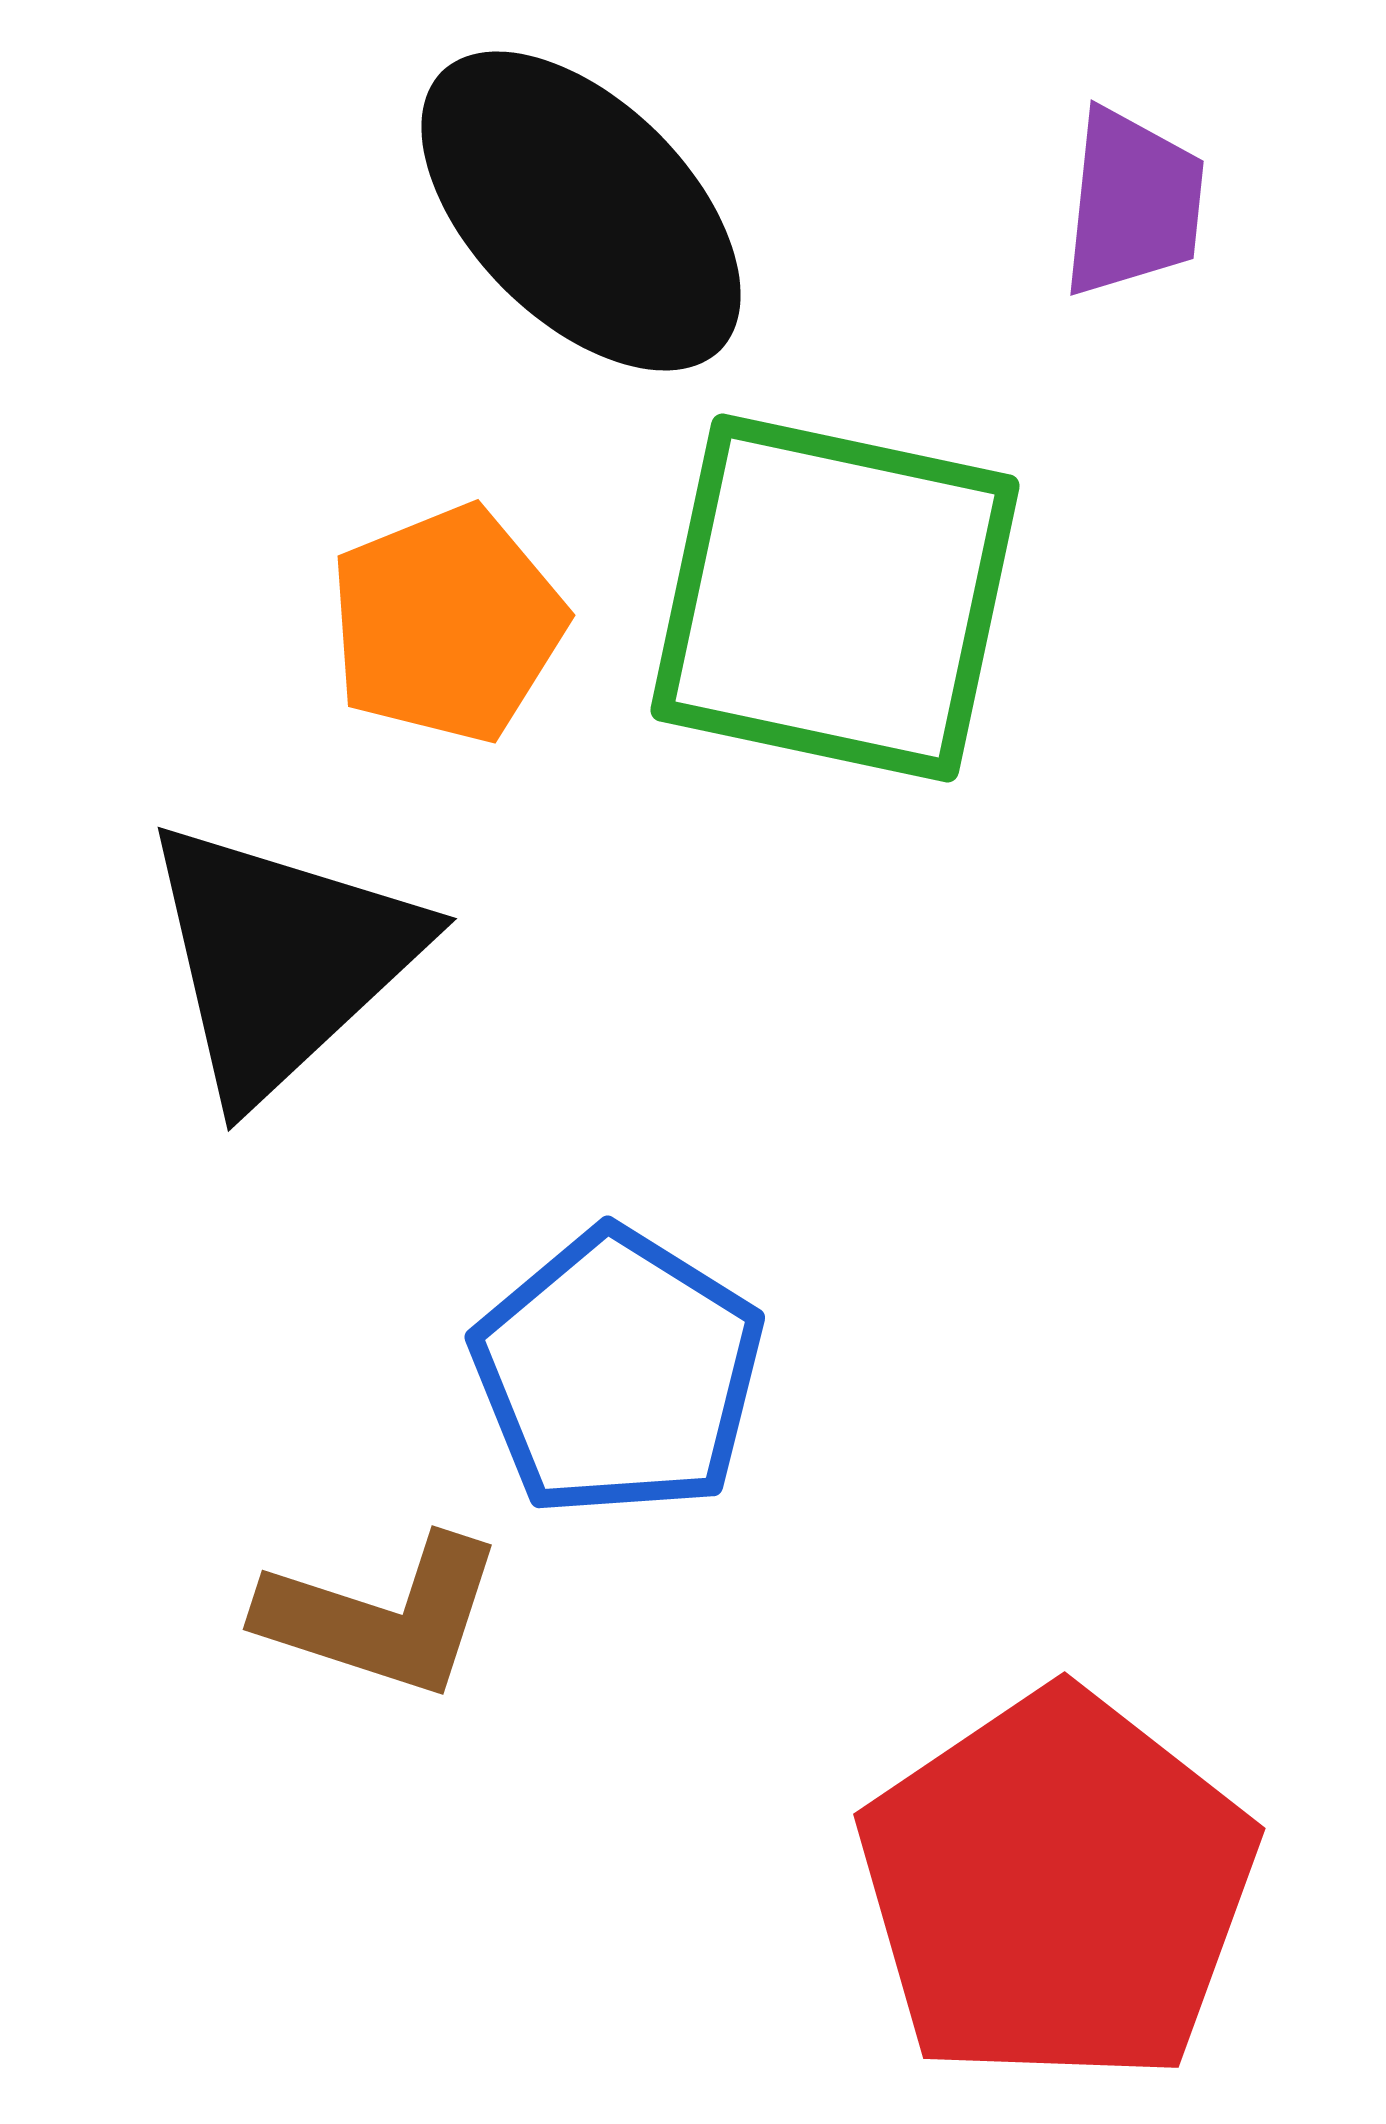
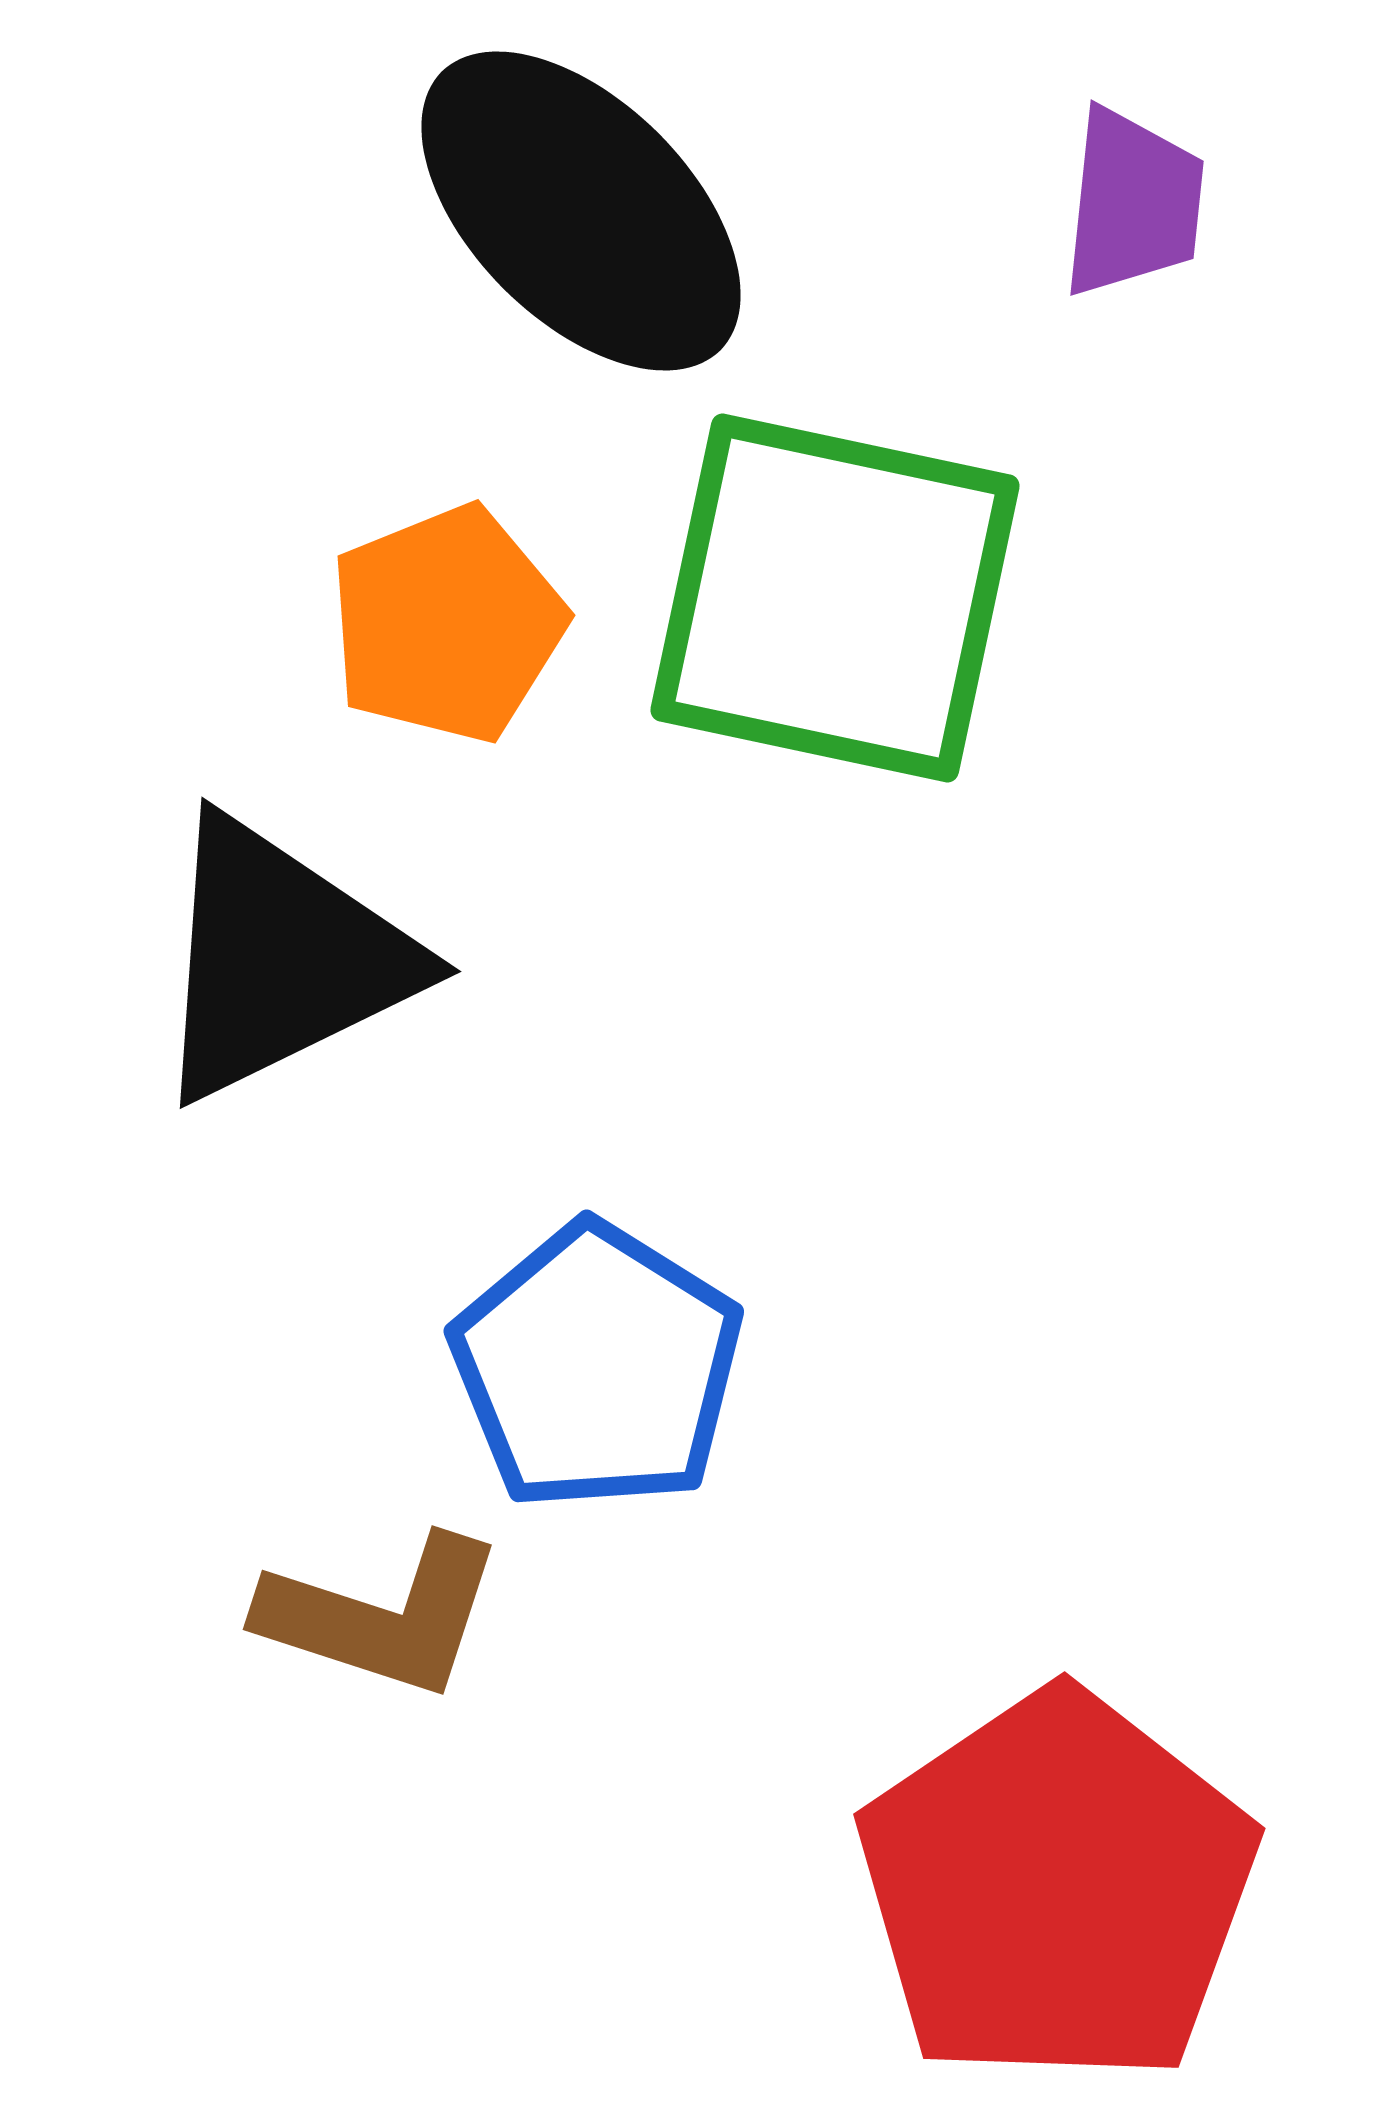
black triangle: rotated 17 degrees clockwise
blue pentagon: moved 21 px left, 6 px up
